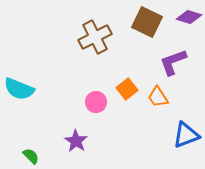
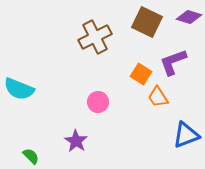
orange square: moved 14 px right, 15 px up; rotated 20 degrees counterclockwise
pink circle: moved 2 px right
